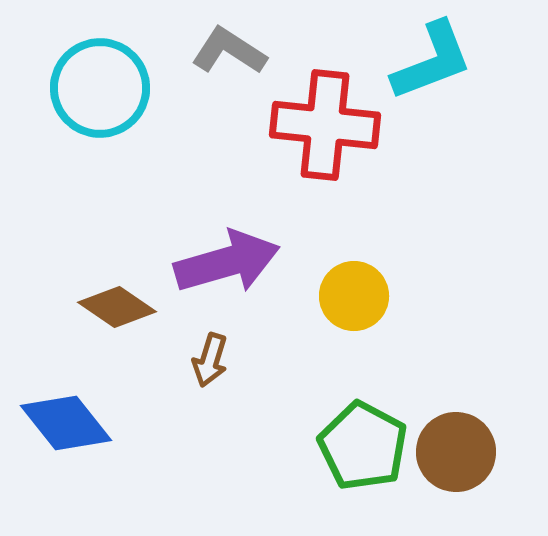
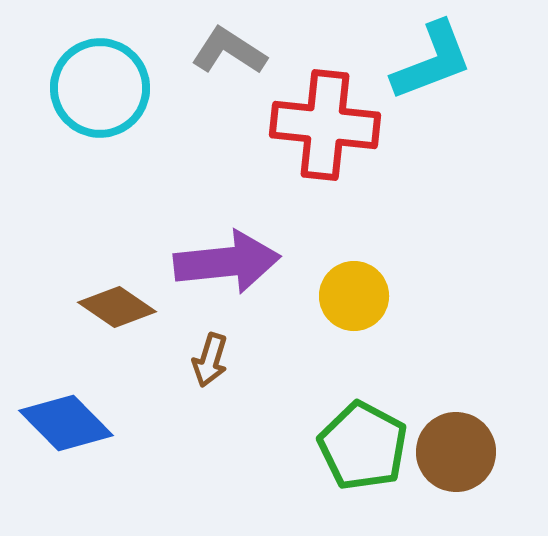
purple arrow: rotated 10 degrees clockwise
blue diamond: rotated 6 degrees counterclockwise
